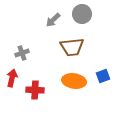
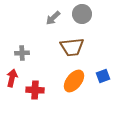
gray arrow: moved 2 px up
gray cross: rotated 16 degrees clockwise
orange ellipse: rotated 60 degrees counterclockwise
